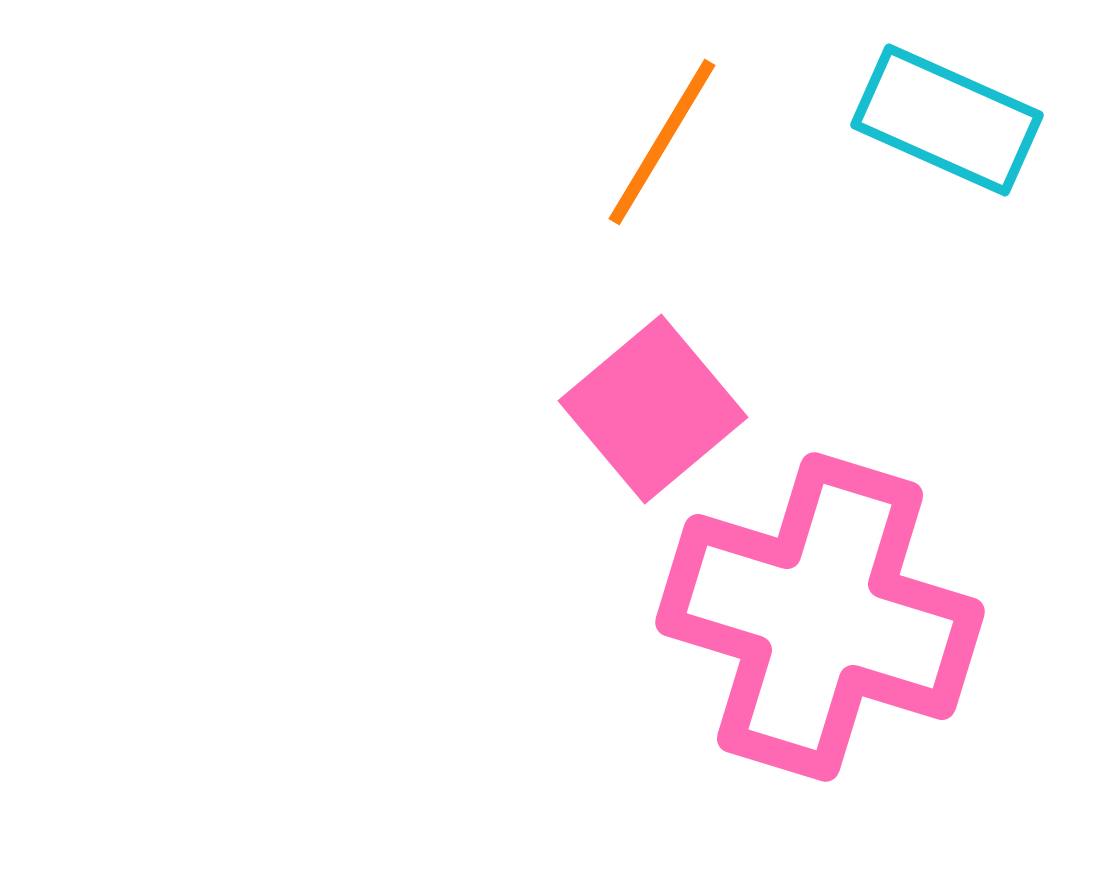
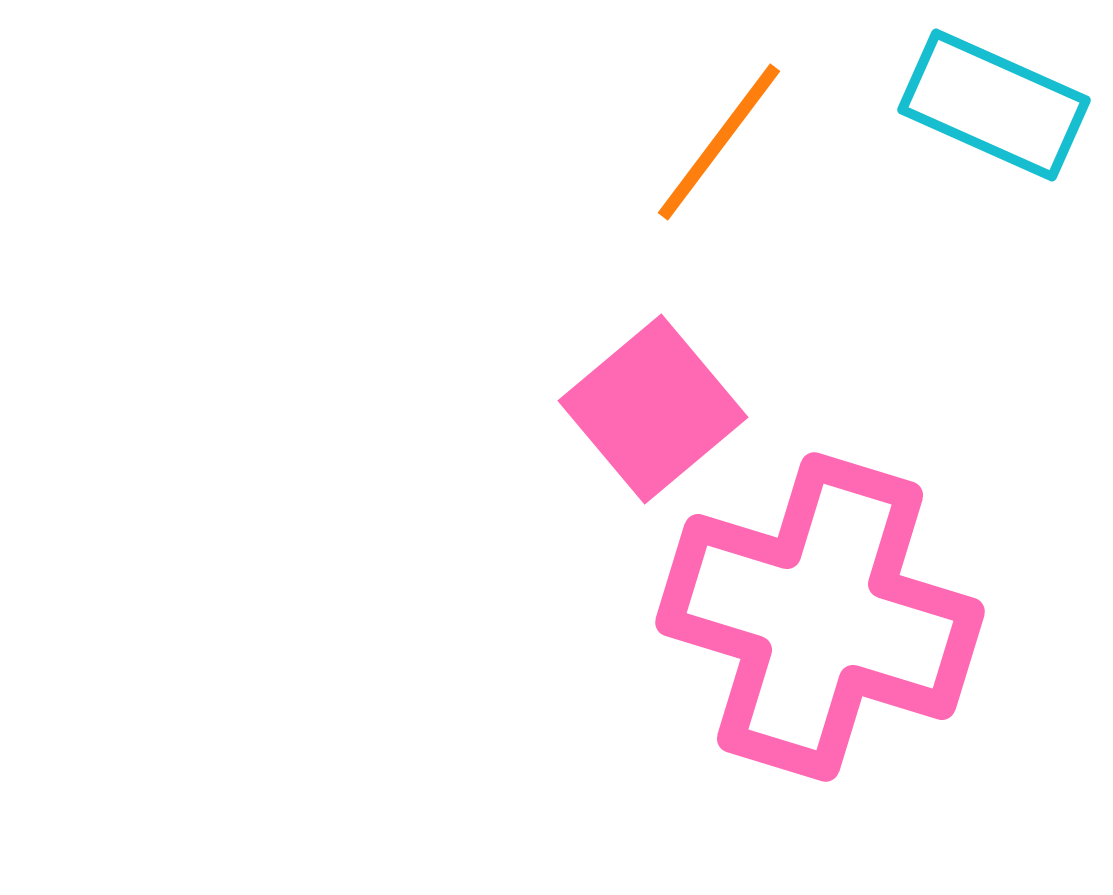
cyan rectangle: moved 47 px right, 15 px up
orange line: moved 57 px right; rotated 6 degrees clockwise
